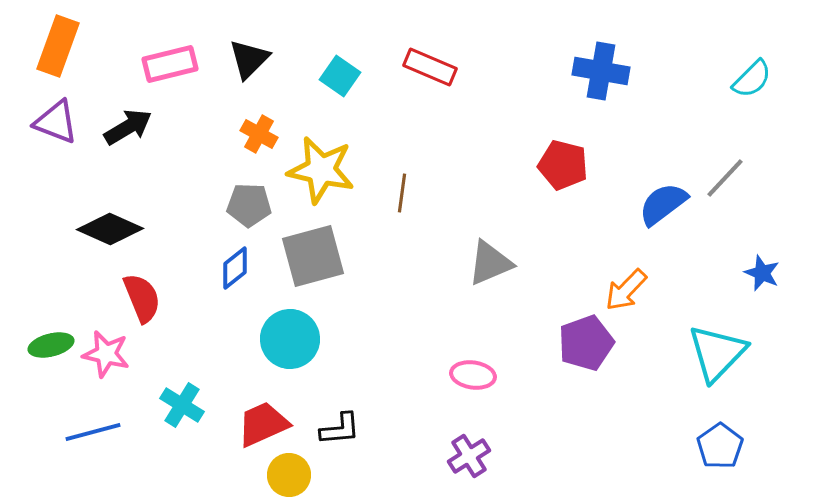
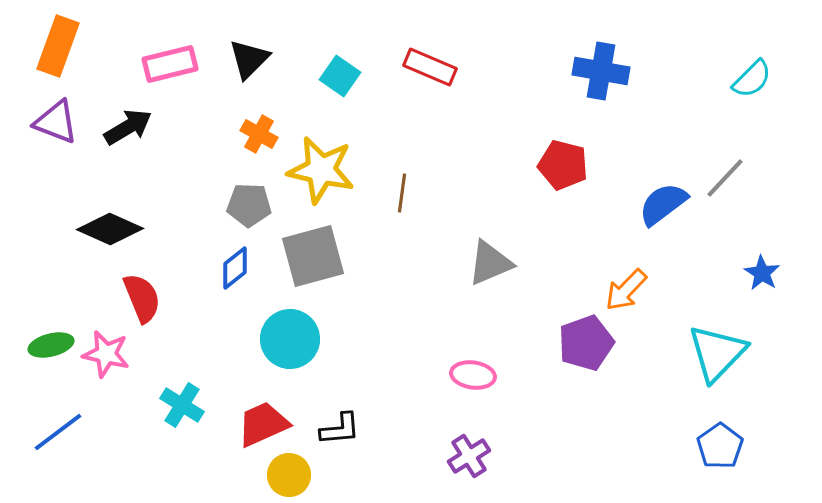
blue star: rotated 9 degrees clockwise
blue line: moved 35 px left; rotated 22 degrees counterclockwise
